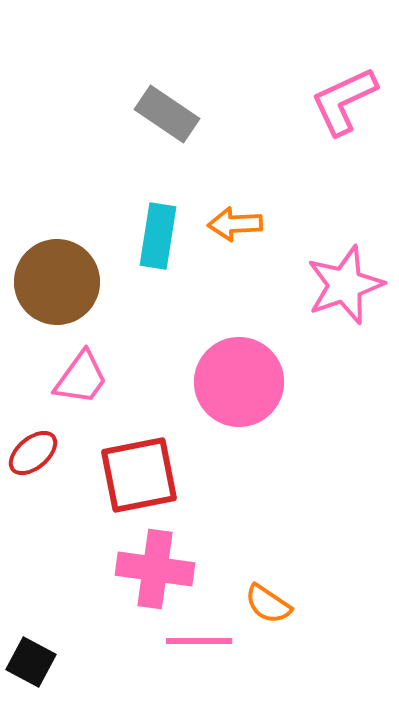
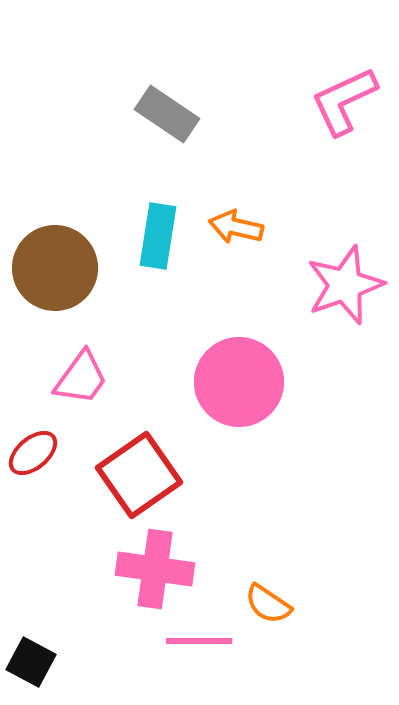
orange arrow: moved 1 px right, 3 px down; rotated 16 degrees clockwise
brown circle: moved 2 px left, 14 px up
red square: rotated 24 degrees counterclockwise
